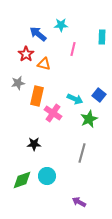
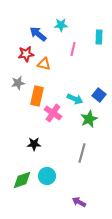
cyan rectangle: moved 3 px left
red star: rotated 28 degrees clockwise
